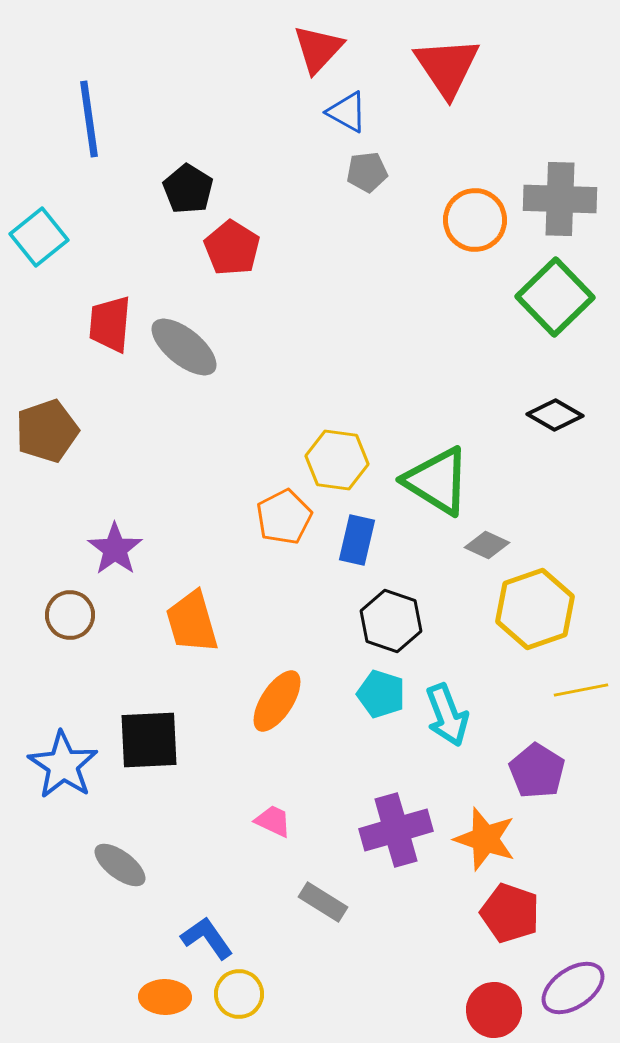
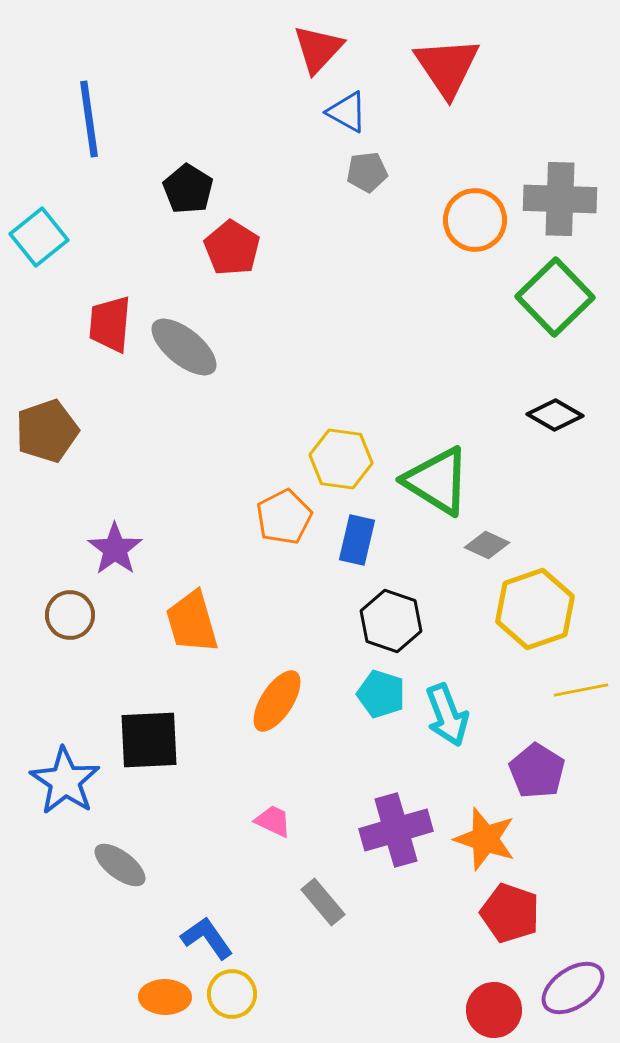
yellow hexagon at (337, 460): moved 4 px right, 1 px up
blue star at (63, 765): moved 2 px right, 16 px down
gray rectangle at (323, 902): rotated 18 degrees clockwise
yellow circle at (239, 994): moved 7 px left
